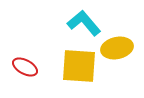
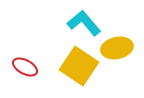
yellow square: rotated 30 degrees clockwise
